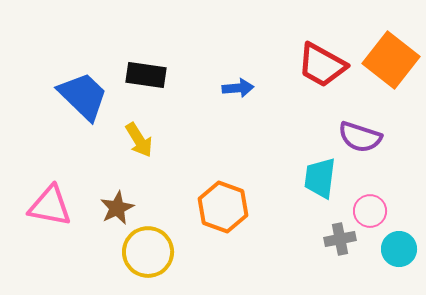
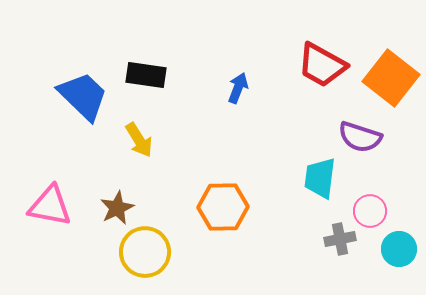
orange square: moved 18 px down
blue arrow: rotated 64 degrees counterclockwise
orange hexagon: rotated 21 degrees counterclockwise
yellow circle: moved 3 px left
